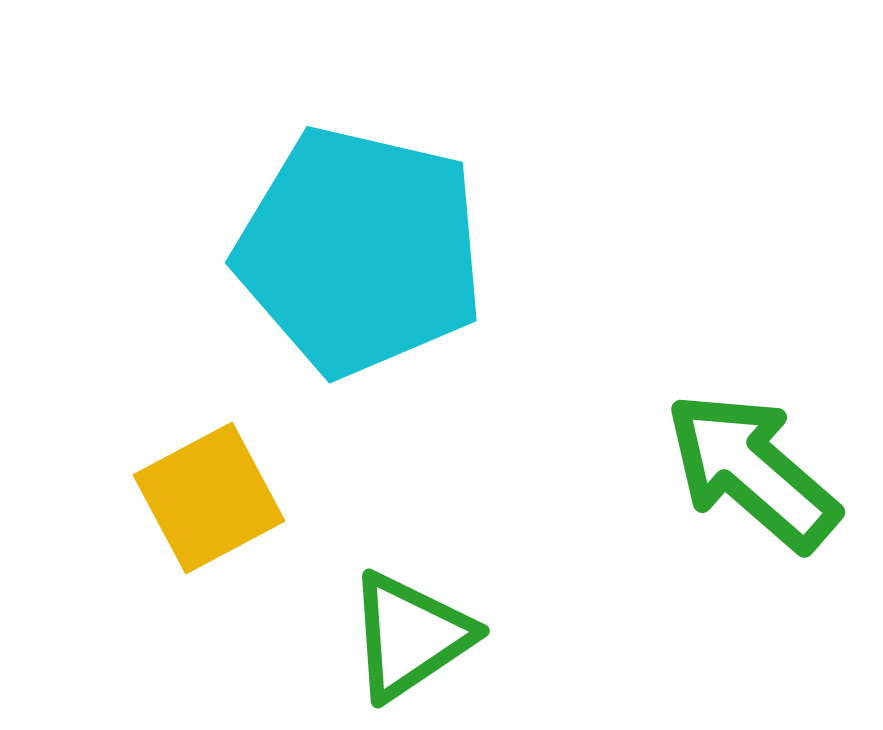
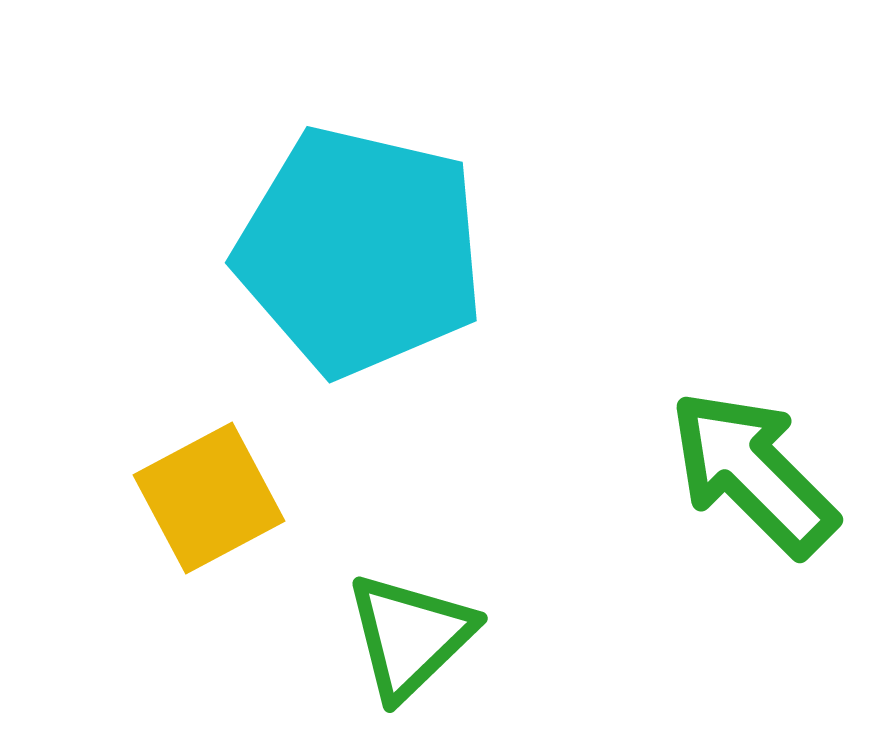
green arrow: moved 1 px right, 2 px down; rotated 4 degrees clockwise
green triangle: rotated 10 degrees counterclockwise
